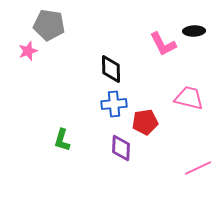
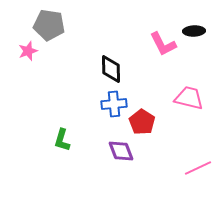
red pentagon: moved 3 px left; rotated 30 degrees counterclockwise
purple diamond: moved 3 px down; rotated 24 degrees counterclockwise
